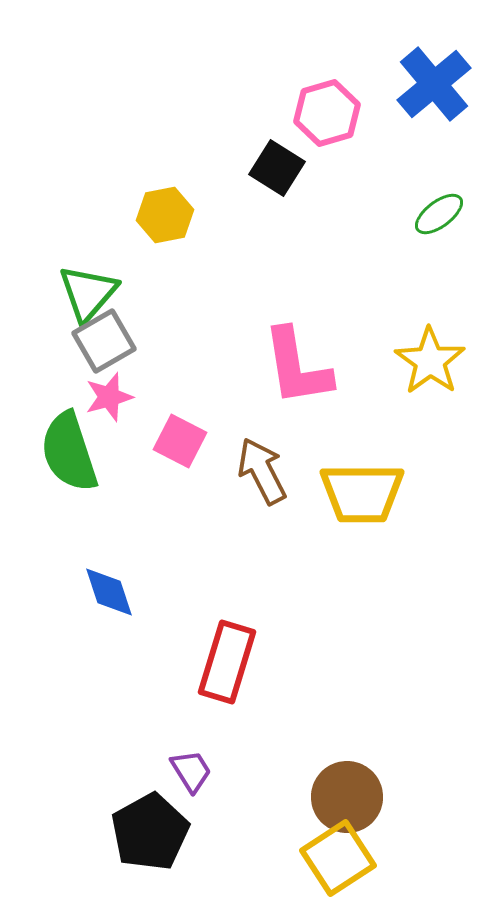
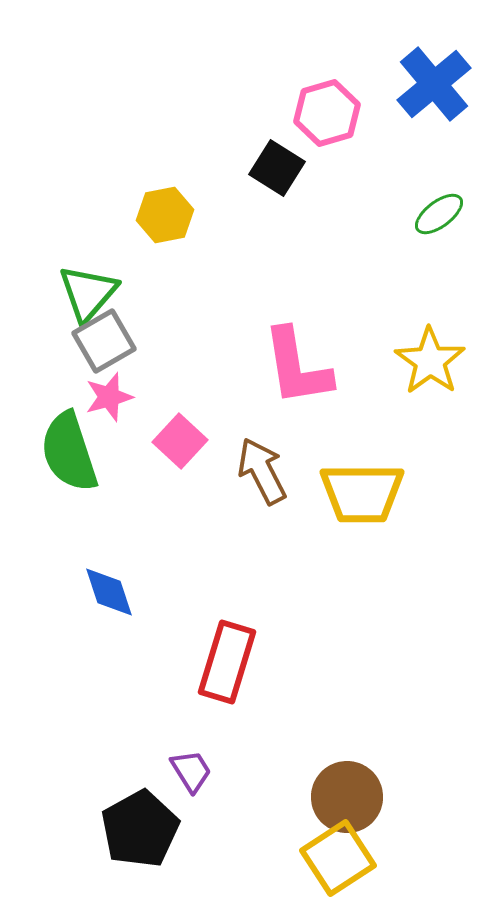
pink square: rotated 16 degrees clockwise
black pentagon: moved 10 px left, 3 px up
